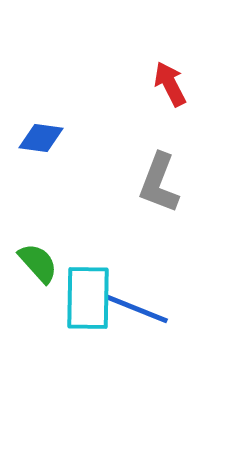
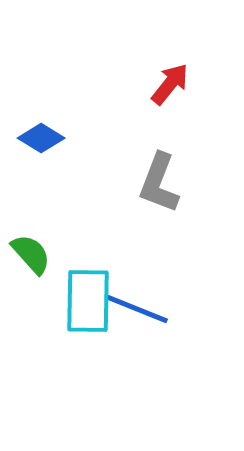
red arrow: rotated 66 degrees clockwise
blue diamond: rotated 24 degrees clockwise
green semicircle: moved 7 px left, 9 px up
cyan rectangle: moved 3 px down
